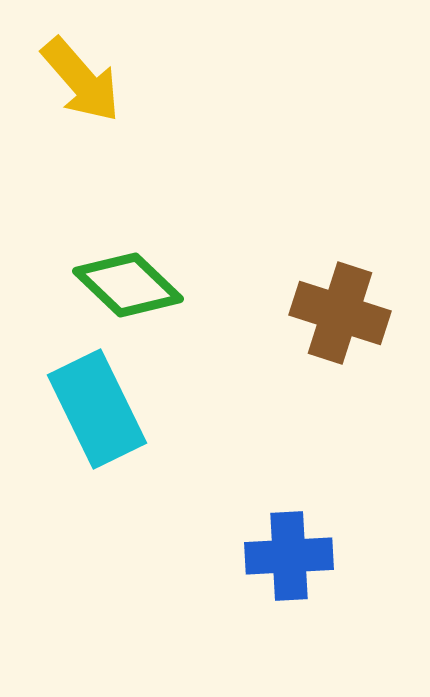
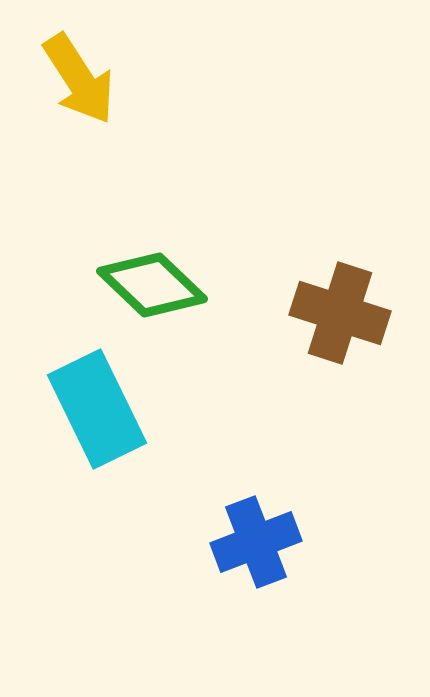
yellow arrow: moved 2 px left, 1 px up; rotated 8 degrees clockwise
green diamond: moved 24 px right
blue cross: moved 33 px left, 14 px up; rotated 18 degrees counterclockwise
